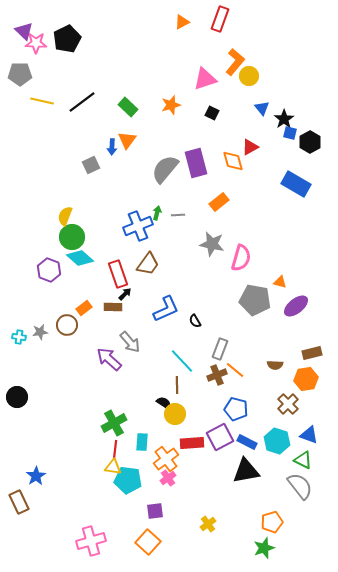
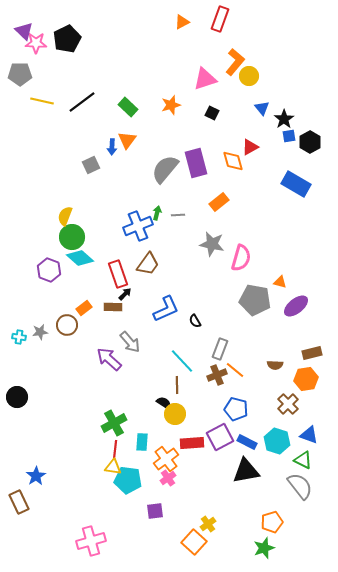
blue square at (290, 133): moved 1 px left, 3 px down; rotated 24 degrees counterclockwise
orange square at (148, 542): moved 46 px right
